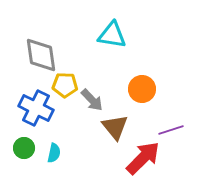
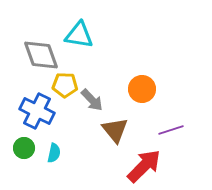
cyan triangle: moved 33 px left
gray diamond: rotated 12 degrees counterclockwise
blue cross: moved 1 px right, 3 px down
brown triangle: moved 3 px down
red arrow: moved 1 px right, 8 px down
